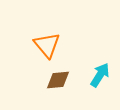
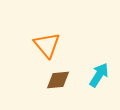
cyan arrow: moved 1 px left
